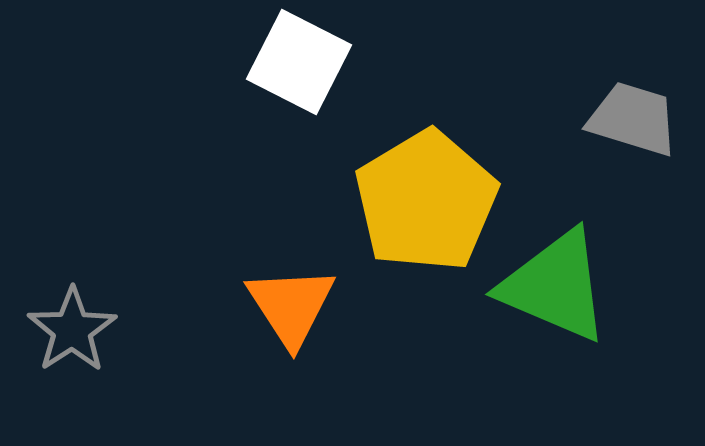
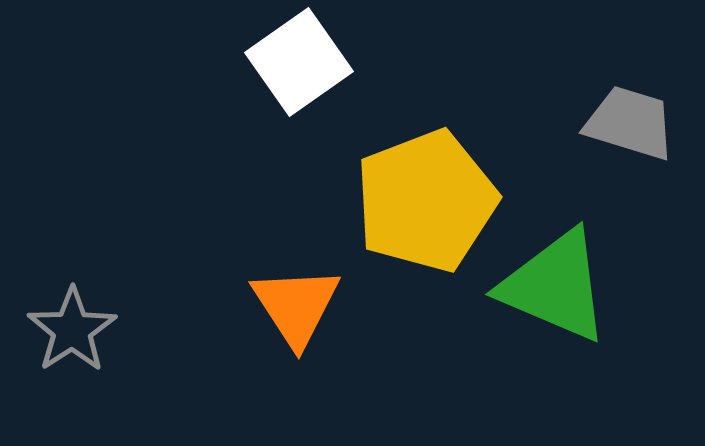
white square: rotated 28 degrees clockwise
gray trapezoid: moved 3 px left, 4 px down
yellow pentagon: rotated 10 degrees clockwise
orange triangle: moved 5 px right
